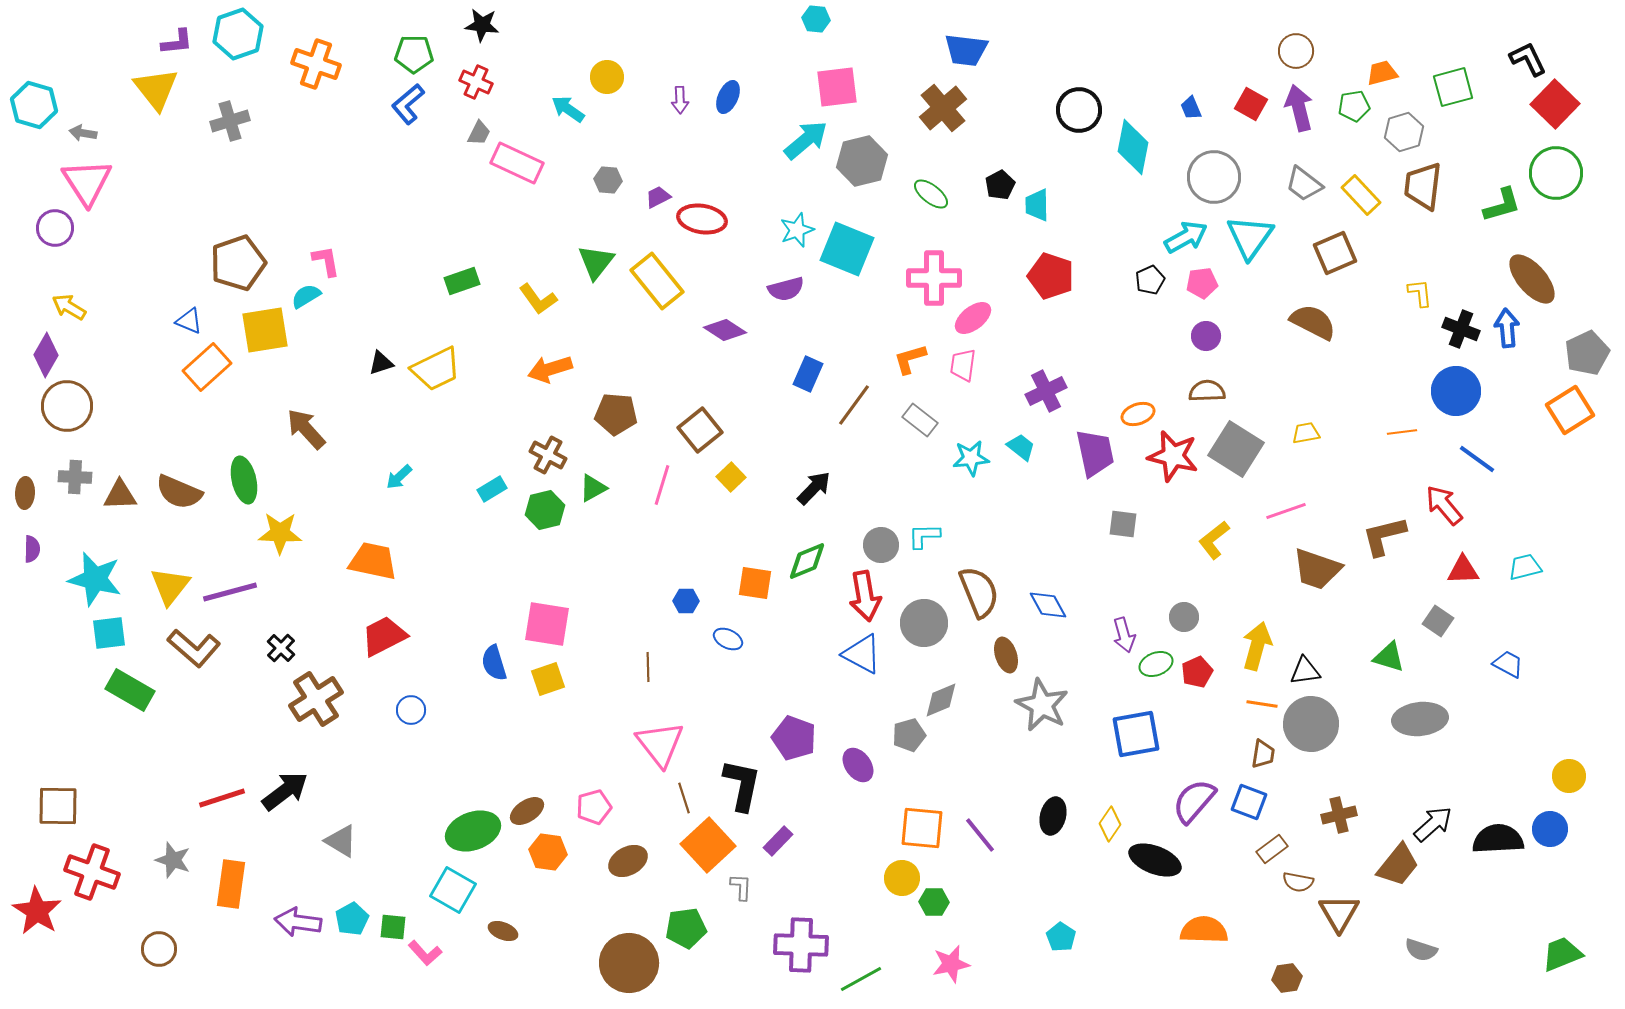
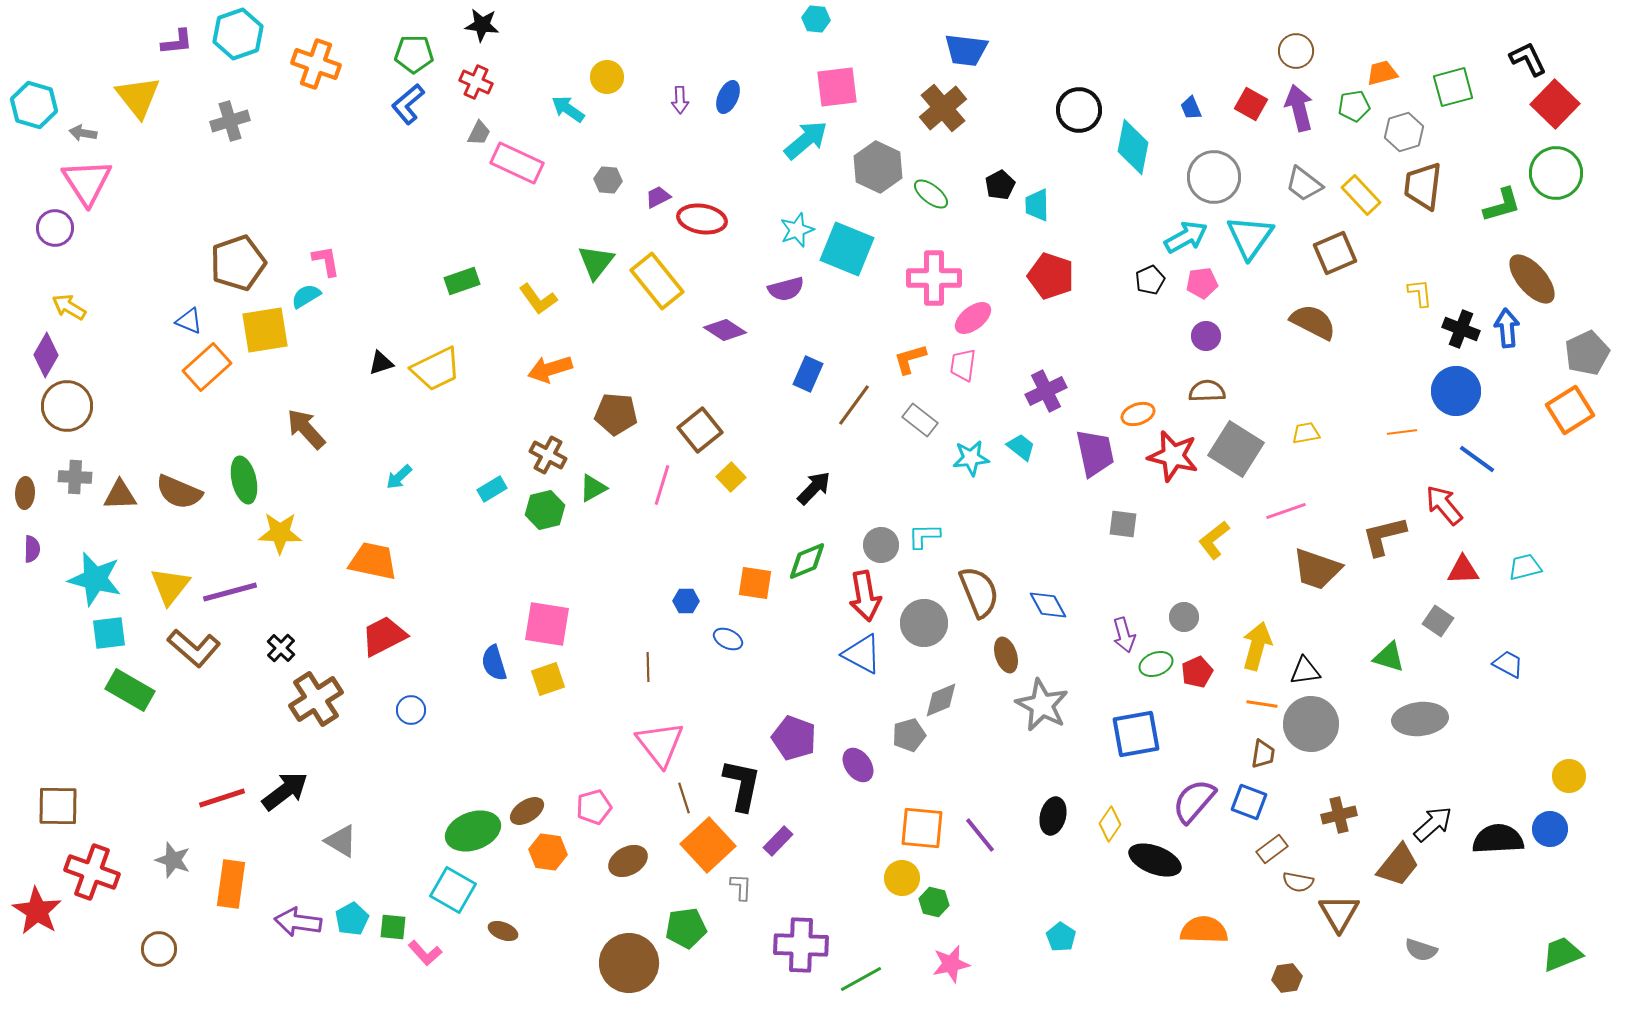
yellow triangle at (156, 89): moved 18 px left, 8 px down
gray hexagon at (862, 161): moved 16 px right, 6 px down; rotated 21 degrees counterclockwise
green hexagon at (934, 902): rotated 12 degrees clockwise
